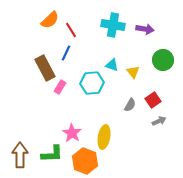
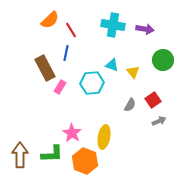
blue line: rotated 14 degrees counterclockwise
